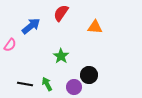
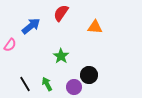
black line: rotated 49 degrees clockwise
